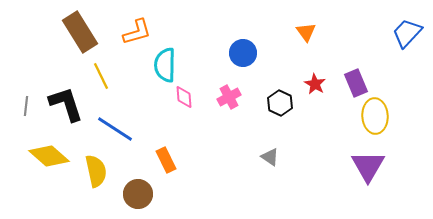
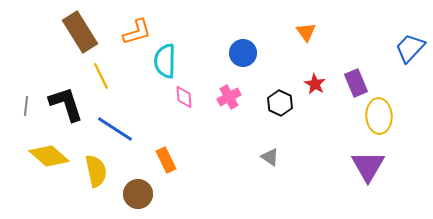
blue trapezoid: moved 3 px right, 15 px down
cyan semicircle: moved 4 px up
yellow ellipse: moved 4 px right
